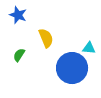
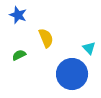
cyan triangle: rotated 40 degrees clockwise
green semicircle: rotated 32 degrees clockwise
blue circle: moved 6 px down
